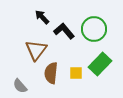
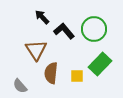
brown triangle: rotated 10 degrees counterclockwise
yellow square: moved 1 px right, 3 px down
